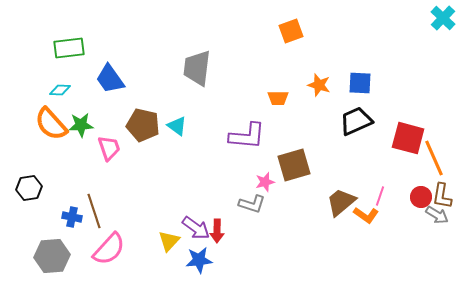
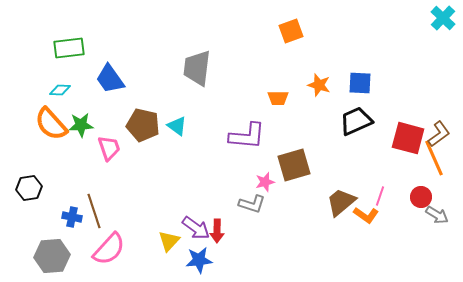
brown L-shape: moved 3 px left, 62 px up; rotated 136 degrees counterclockwise
